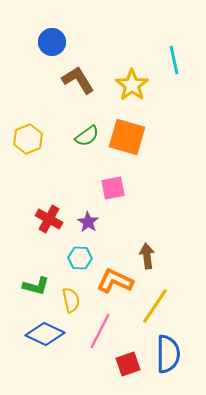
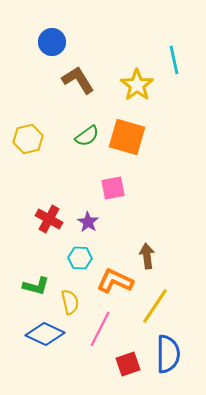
yellow star: moved 5 px right
yellow hexagon: rotated 8 degrees clockwise
yellow semicircle: moved 1 px left, 2 px down
pink line: moved 2 px up
